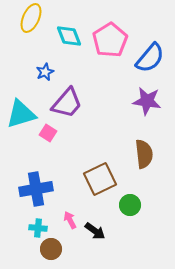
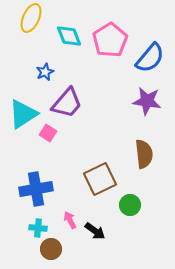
cyan triangle: moved 2 px right; rotated 16 degrees counterclockwise
